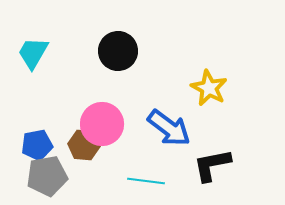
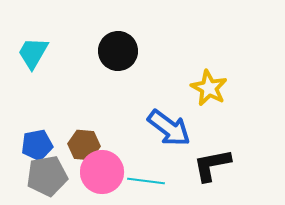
pink circle: moved 48 px down
